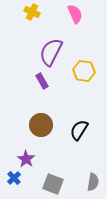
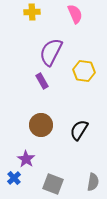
yellow cross: rotated 28 degrees counterclockwise
